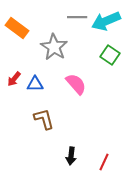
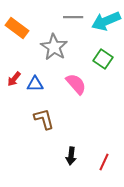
gray line: moved 4 px left
green square: moved 7 px left, 4 px down
